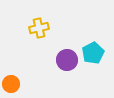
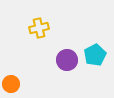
cyan pentagon: moved 2 px right, 2 px down
